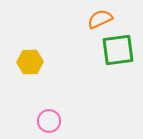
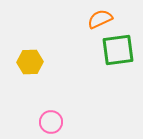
pink circle: moved 2 px right, 1 px down
